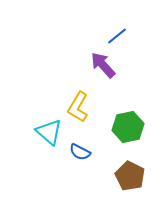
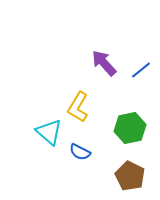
blue line: moved 24 px right, 34 px down
purple arrow: moved 1 px right, 2 px up
green hexagon: moved 2 px right, 1 px down
